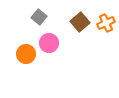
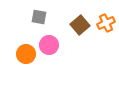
gray square: rotated 28 degrees counterclockwise
brown square: moved 3 px down
pink circle: moved 2 px down
